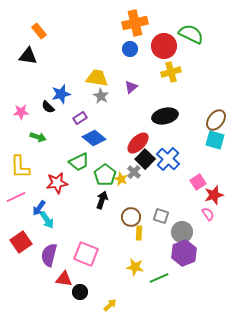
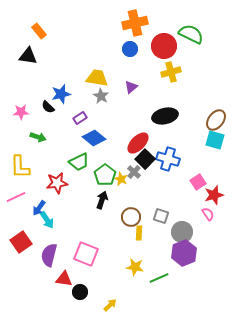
blue cross at (168, 159): rotated 25 degrees counterclockwise
